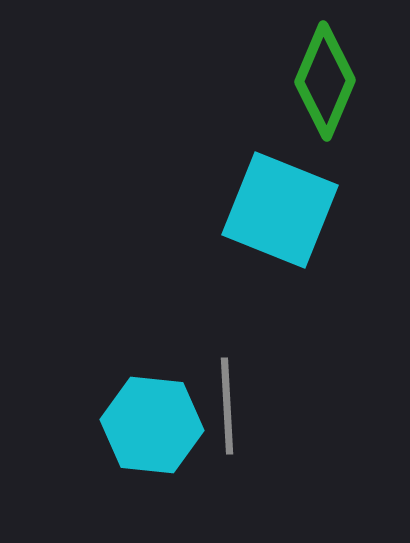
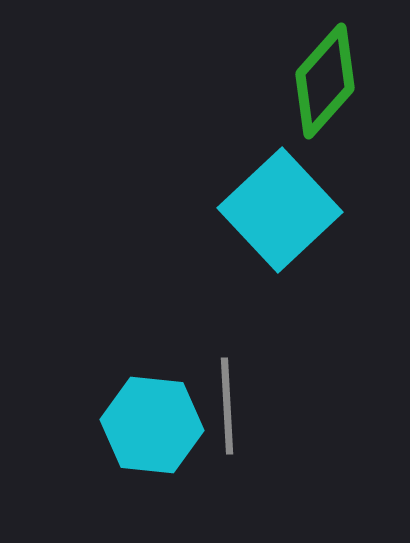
green diamond: rotated 19 degrees clockwise
cyan square: rotated 25 degrees clockwise
